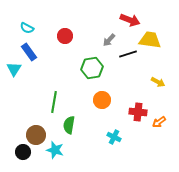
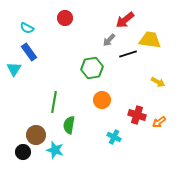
red arrow: moved 5 px left; rotated 120 degrees clockwise
red circle: moved 18 px up
red cross: moved 1 px left, 3 px down; rotated 12 degrees clockwise
